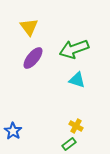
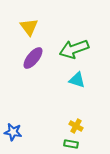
blue star: moved 1 px down; rotated 24 degrees counterclockwise
green rectangle: moved 2 px right; rotated 48 degrees clockwise
